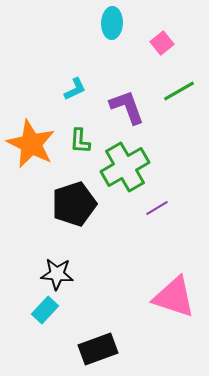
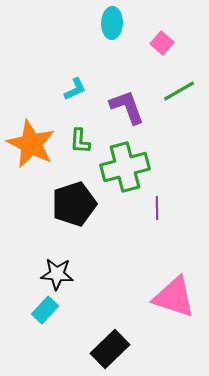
pink square: rotated 10 degrees counterclockwise
green cross: rotated 15 degrees clockwise
purple line: rotated 60 degrees counterclockwise
black rectangle: moved 12 px right; rotated 24 degrees counterclockwise
